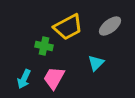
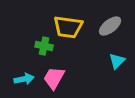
yellow trapezoid: rotated 36 degrees clockwise
cyan triangle: moved 21 px right, 2 px up
cyan arrow: rotated 126 degrees counterclockwise
